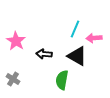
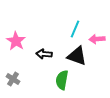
pink arrow: moved 3 px right, 1 px down
black triangle: rotated 10 degrees counterclockwise
